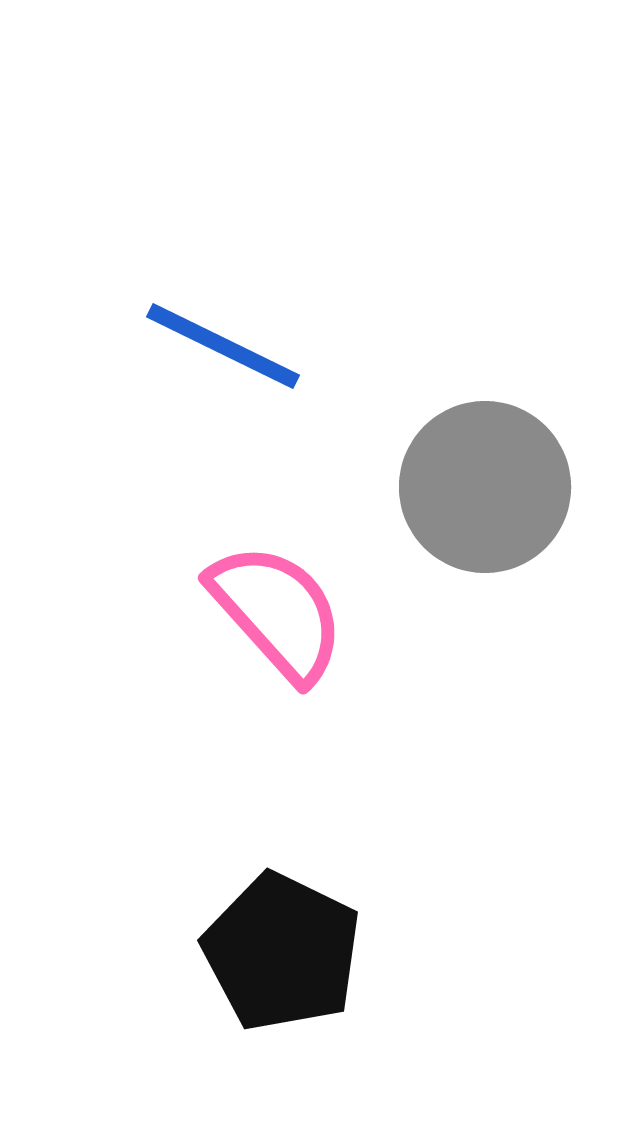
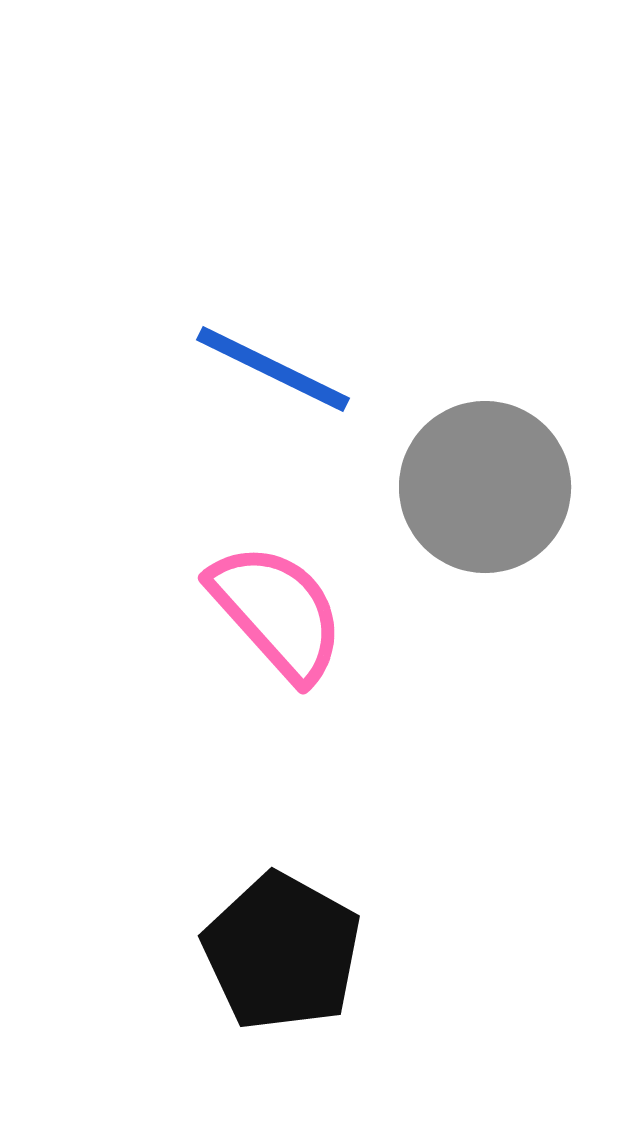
blue line: moved 50 px right, 23 px down
black pentagon: rotated 3 degrees clockwise
